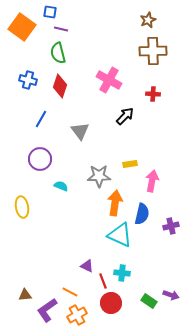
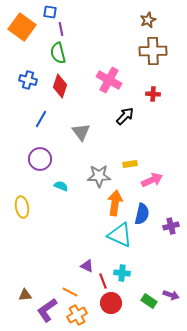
purple line: rotated 64 degrees clockwise
gray triangle: moved 1 px right, 1 px down
pink arrow: moved 1 px up; rotated 55 degrees clockwise
